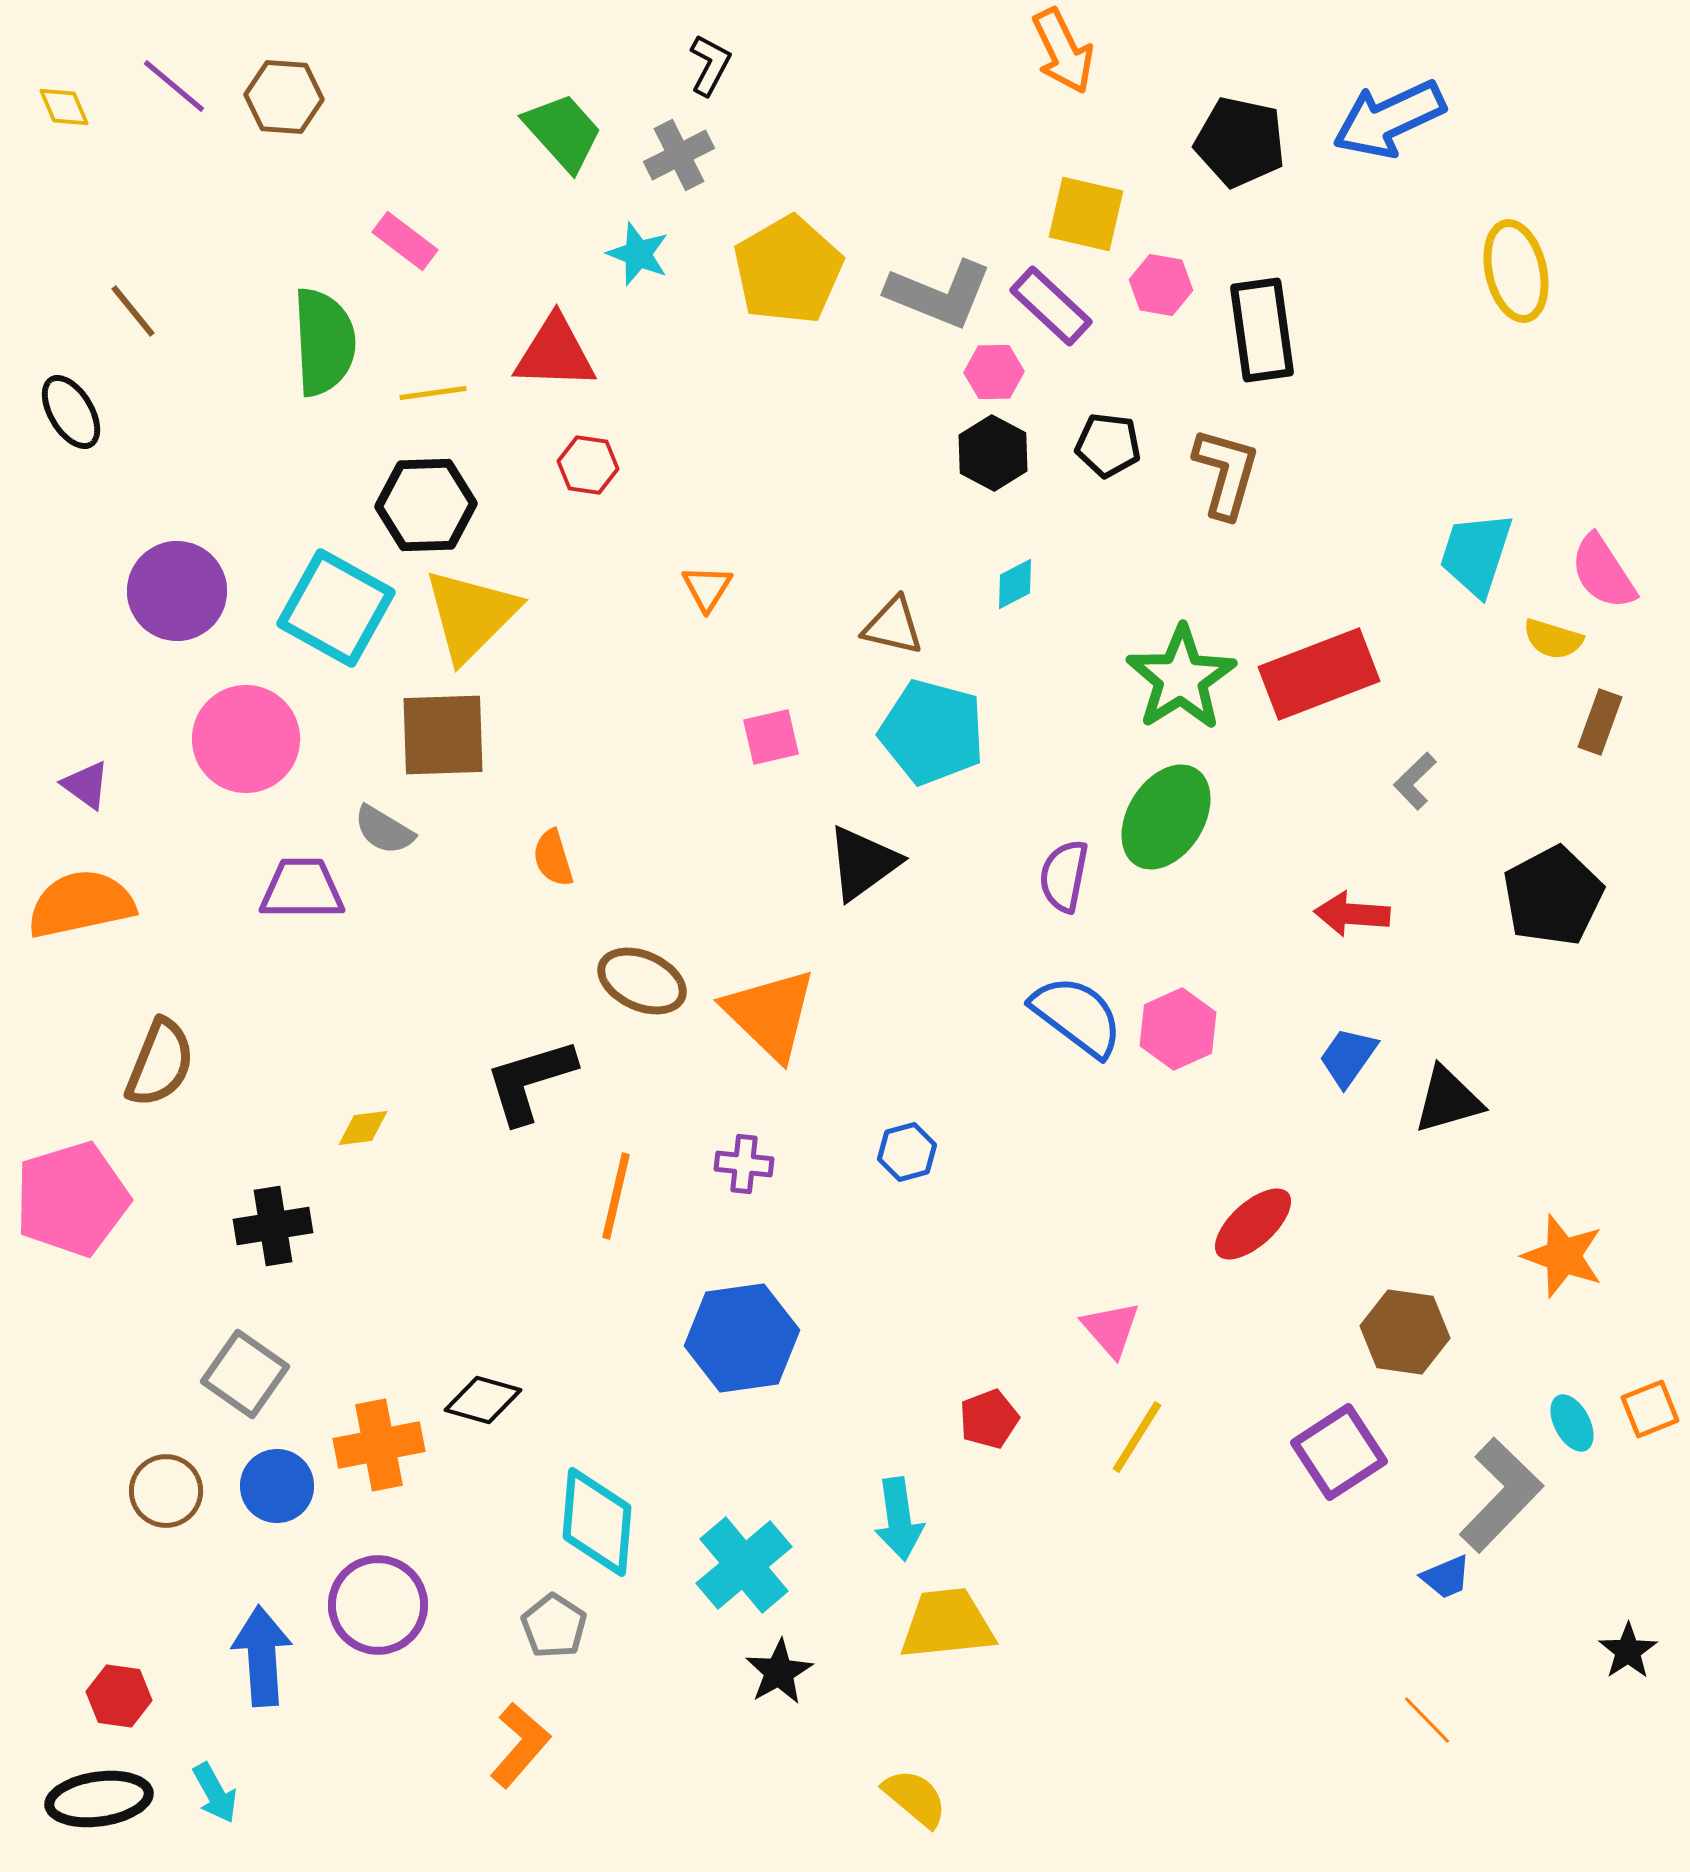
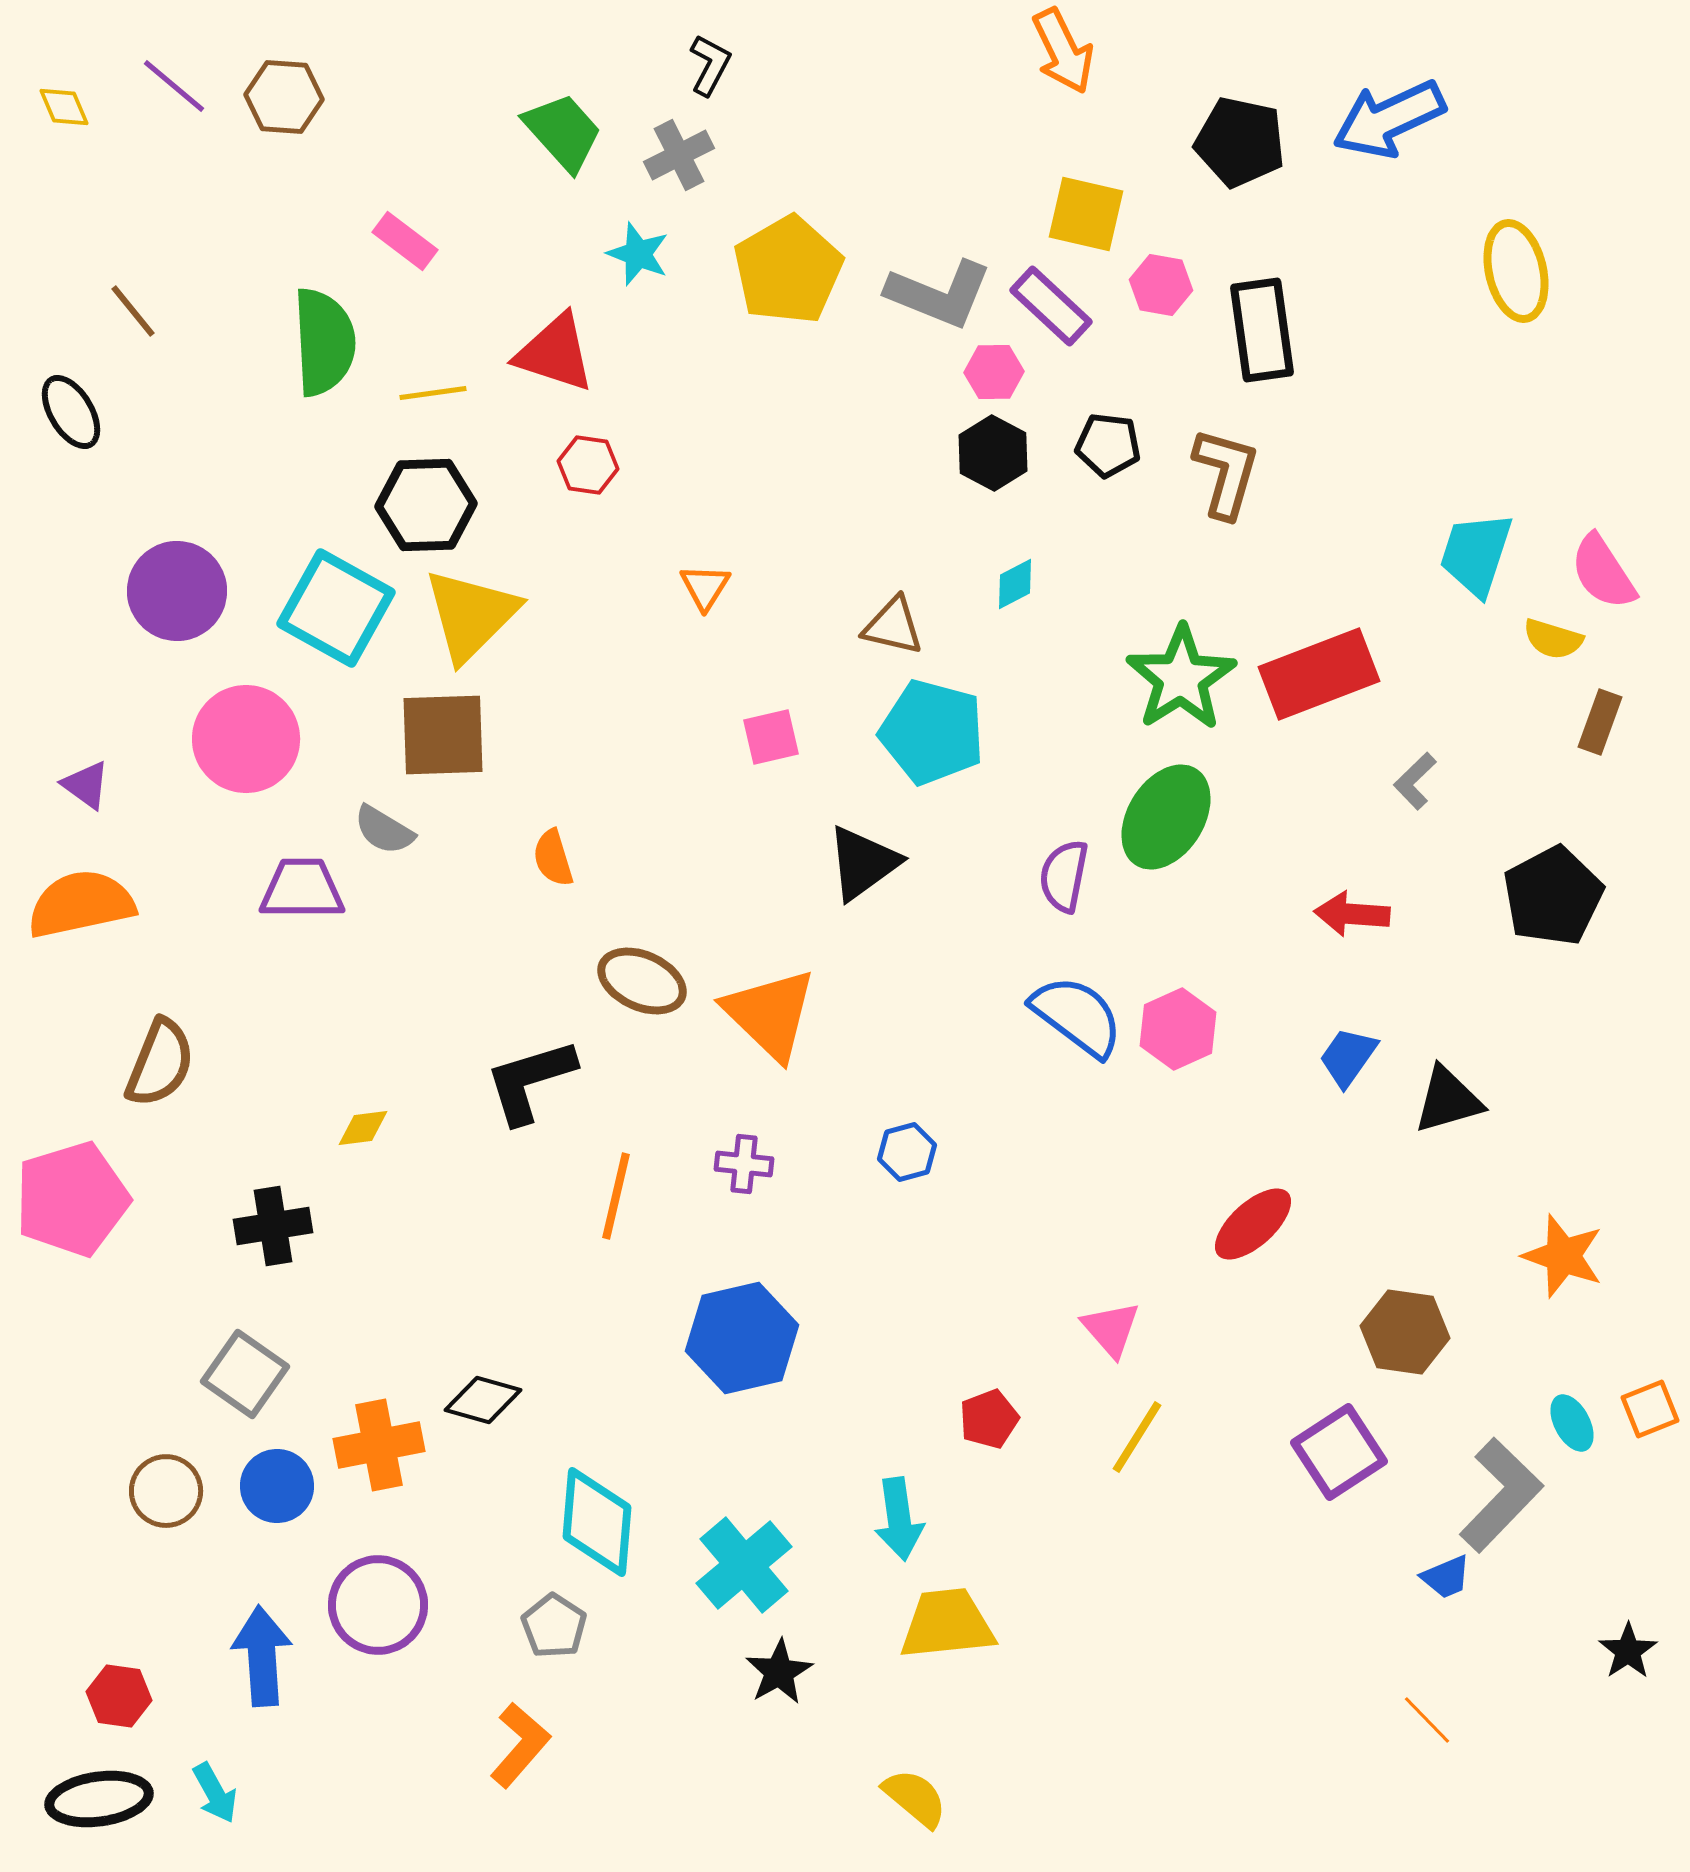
red triangle at (555, 353): rotated 16 degrees clockwise
orange triangle at (707, 588): moved 2 px left, 1 px up
blue hexagon at (742, 1338): rotated 5 degrees counterclockwise
